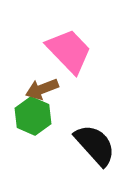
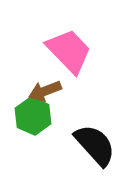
brown arrow: moved 3 px right, 2 px down
